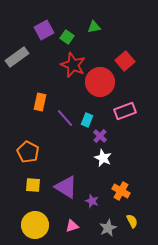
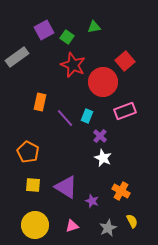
red circle: moved 3 px right
cyan rectangle: moved 4 px up
